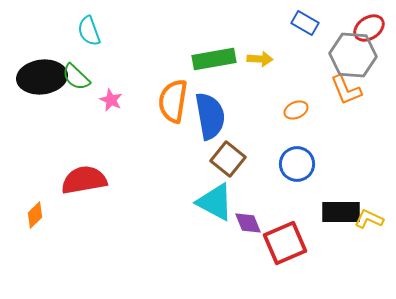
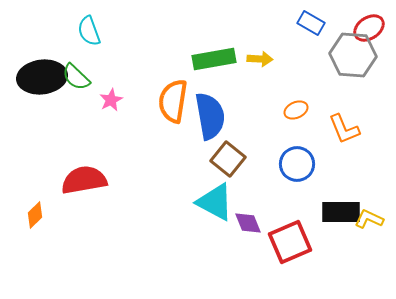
blue rectangle: moved 6 px right
orange L-shape: moved 2 px left, 39 px down
pink star: rotated 20 degrees clockwise
red square: moved 5 px right, 1 px up
